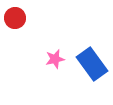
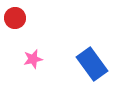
pink star: moved 22 px left
